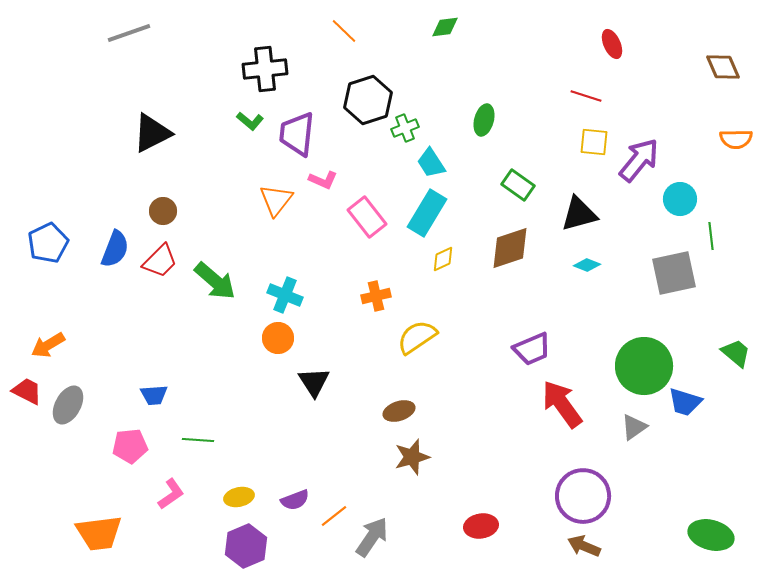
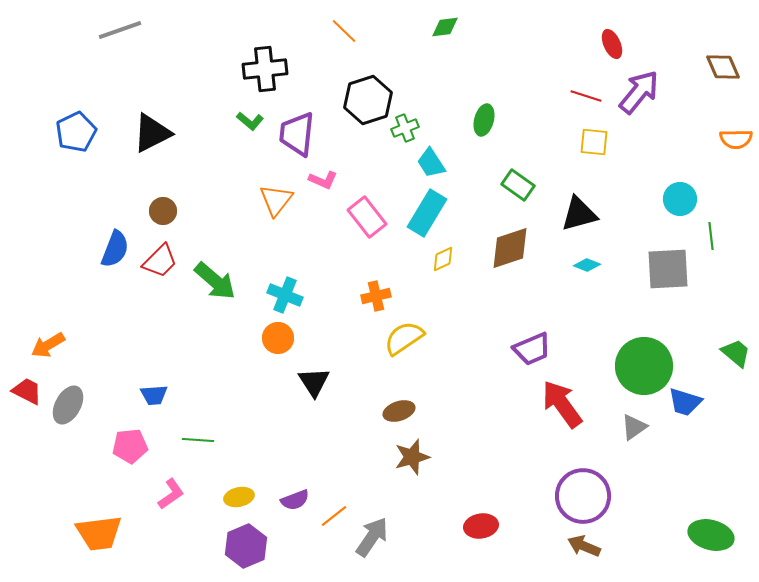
gray line at (129, 33): moved 9 px left, 3 px up
purple arrow at (639, 160): moved 68 px up
blue pentagon at (48, 243): moved 28 px right, 111 px up
gray square at (674, 273): moved 6 px left, 4 px up; rotated 9 degrees clockwise
yellow semicircle at (417, 337): moved 13 px left, 1 px down
